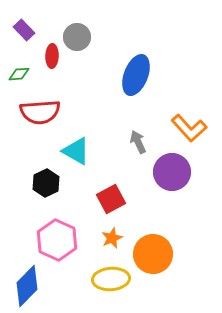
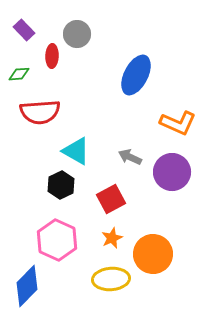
gray circle: moved 3 px up
blue ellipse: rotated 6 degrees clockwise
orange L-shape: moved 11 px left, 5 px up; rotated 24 degrees counterclockwise
gray arrow: moved 8 px left, 15 px down; rotated 40 degrees counterclockwise
black hexagon: moved 15 px right, 2 px down
